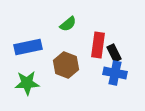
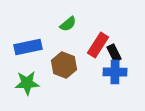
red rectangle: rotated 25 degrees clockwise
brown hexagon: moved 2 px left
blue cross: moved 1 px up; rotated 10 degrees counterclockwise
